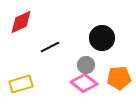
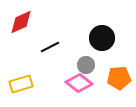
pink diamond: moved 5 px left
